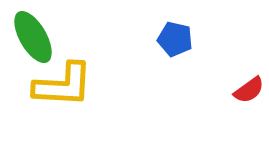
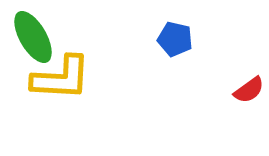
yellow L-shape: moved 2 px left, 7 px up
